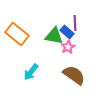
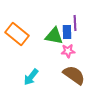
blue rectangle: rotated 48 degrees clockwise
pink star: moved 4 px down; rotated 24 degrees clockwise
cyan arrow: moved 5 px down
